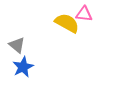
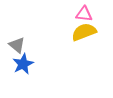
yellow semicircle: moved 17 px right, 9 px down; rotated 50 degrees counterclockwise
blue star: moved 3 px up
